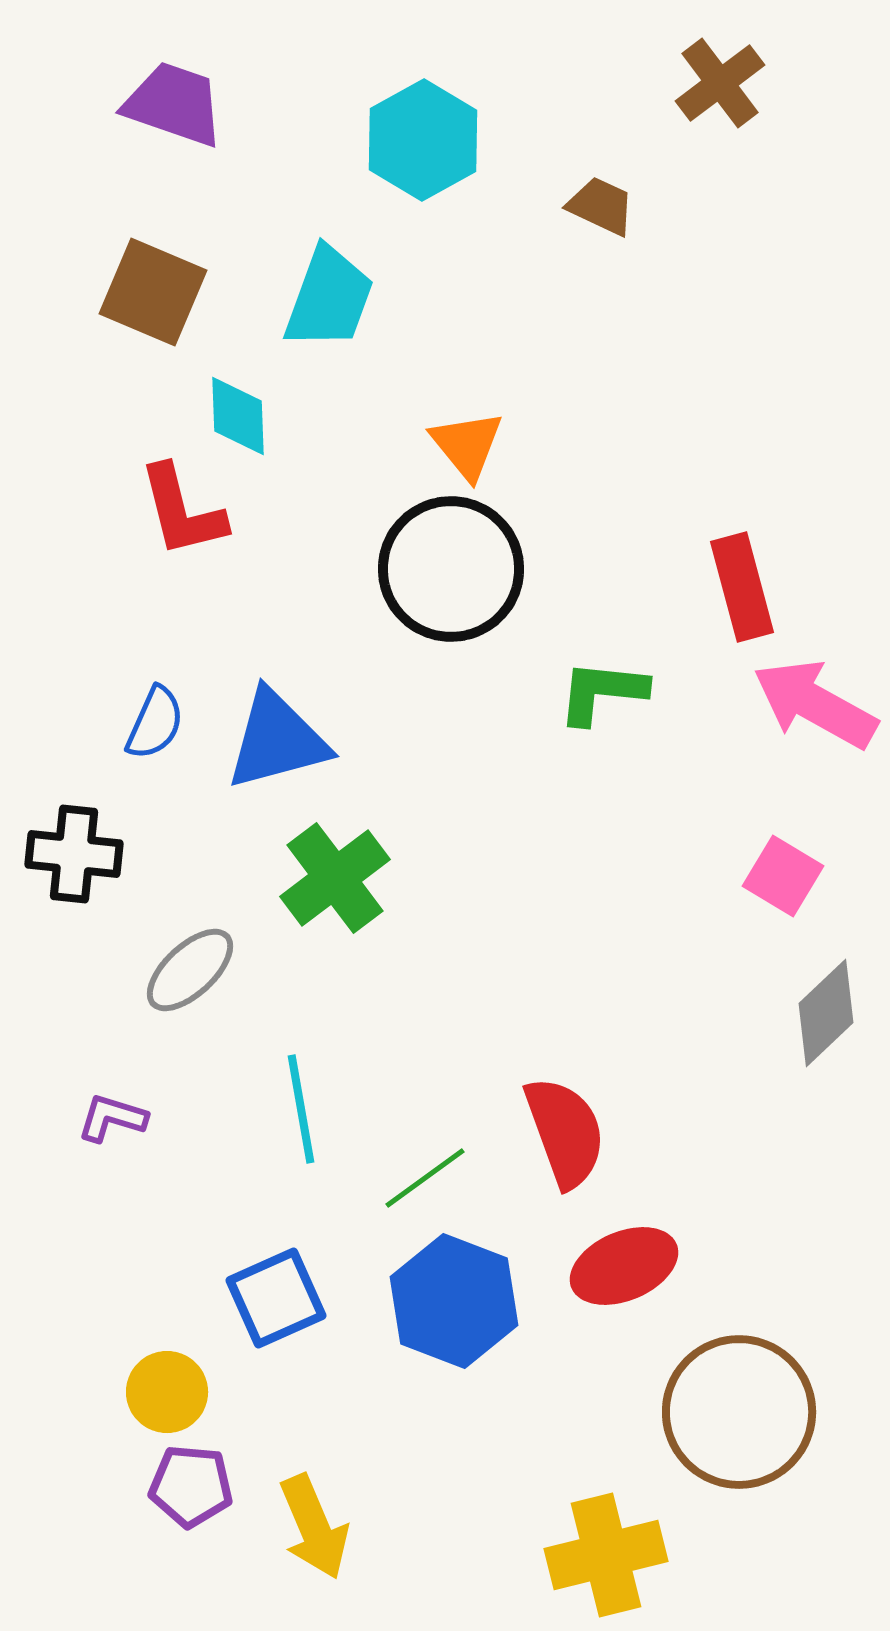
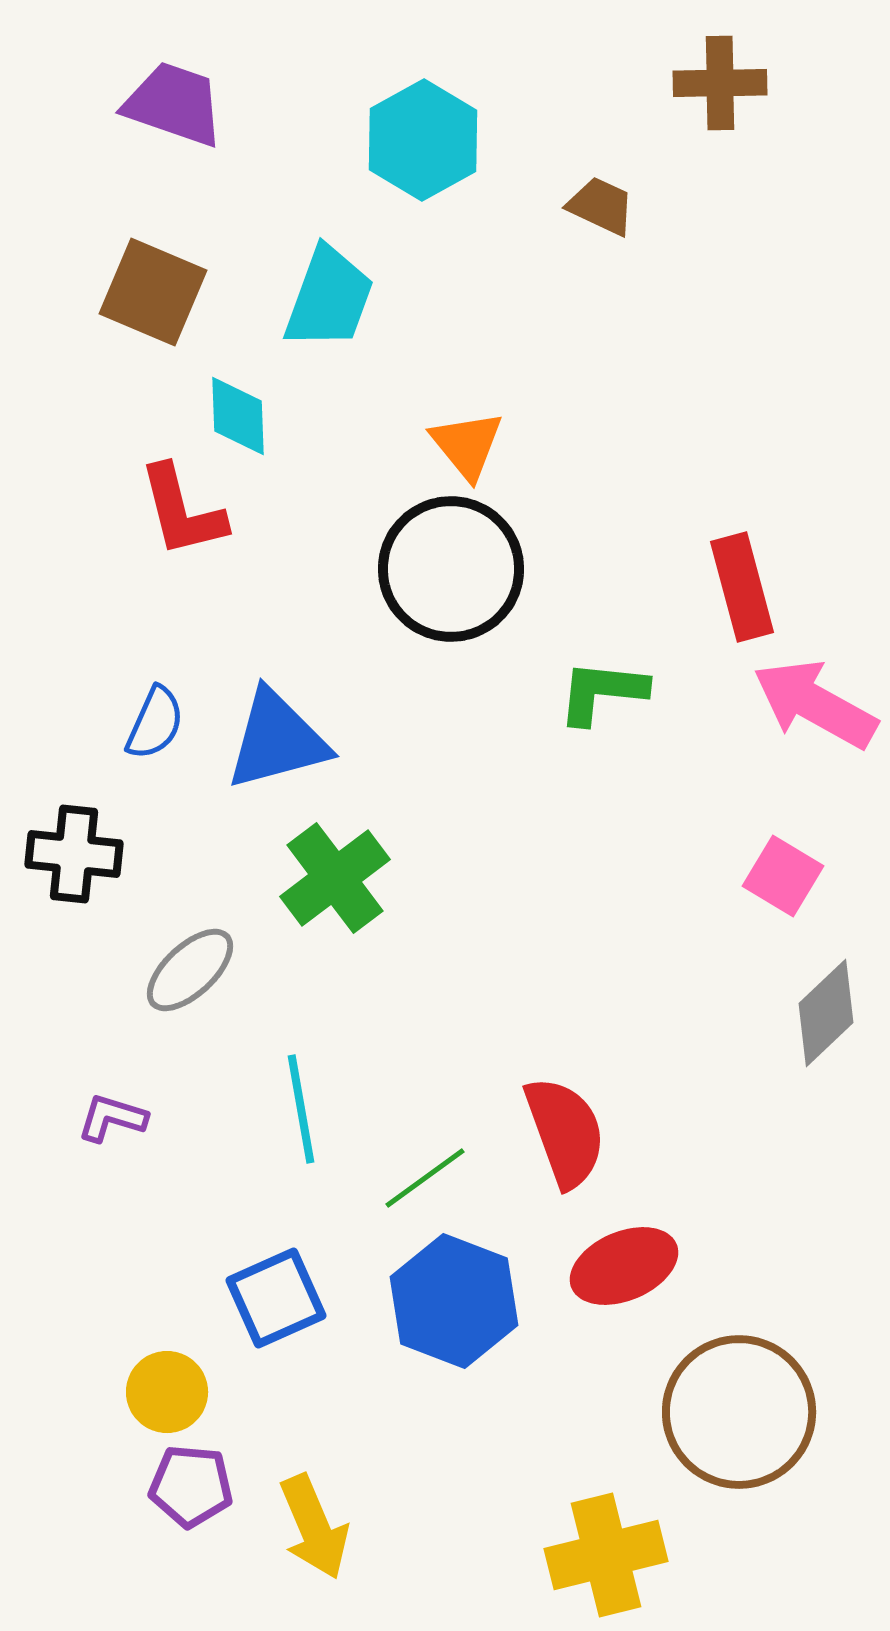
brown cross: rotated 36 degrees clockwise
